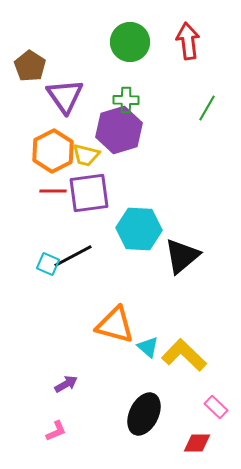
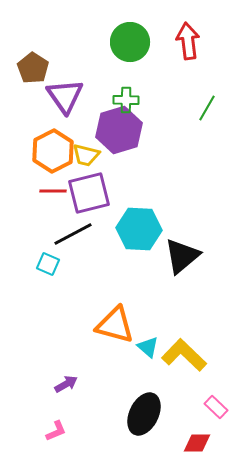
brown pentagon: moved 3 px right, 2 px down
purple square: rotated 6 degrees counterclockwise
black line: moved 22 px up
